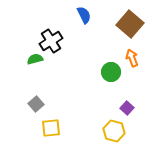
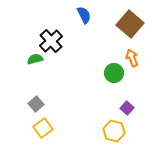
black cross: rotated 10 degrees counterclockwise
green circle: moved 3 px right, 1 px down
yellow square: moved 8 px left; rotated 30 degrees counterclockwise
